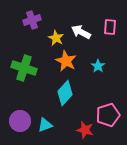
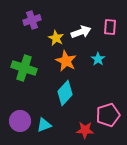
white arrow: rotated 132 degrees clockwise
cyan star: moved 7 px up
cyan triangle: moved 1 px left
red star: rotated 12 degrees counterclockwise
